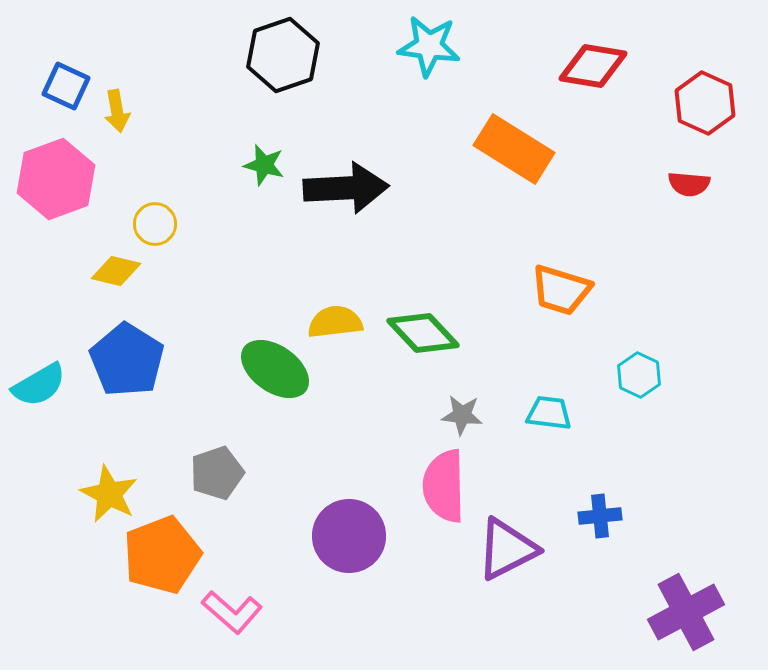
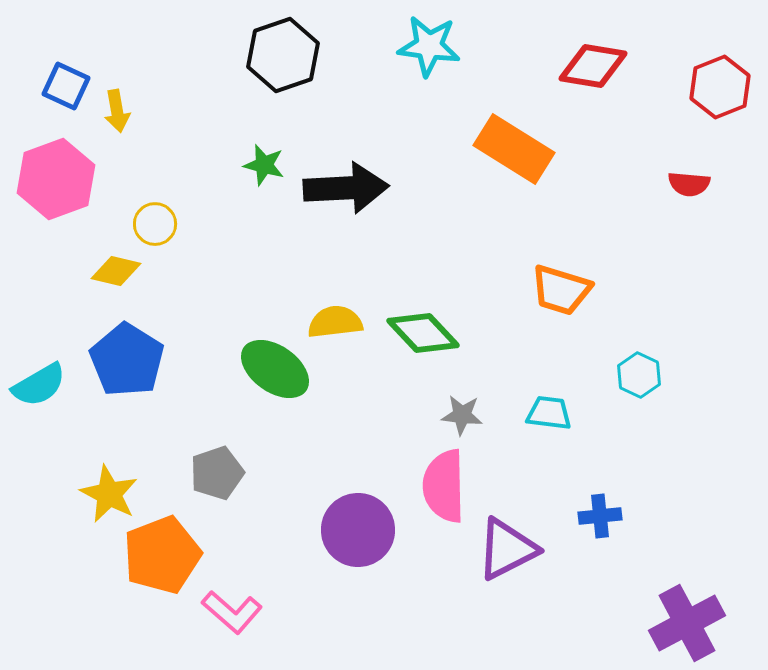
red hexagon: moved 15 px right, 16 px up; rotated 14 degrees clockwise
purple circle: moved 9 px right, 6 px up
purple cross: moved 1 px right, 11 px down
